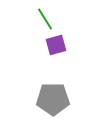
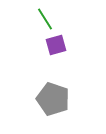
gray pentagon: rotated 20 degrees clockwise
